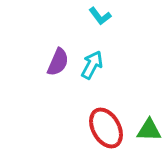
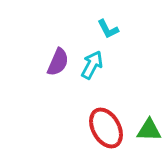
cyan L-shape: moved 8 px right, 13 px down; rotated 10 degrees clockwise
